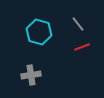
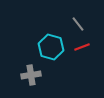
cyan hexagon: moved 12 px right, 15 px down
